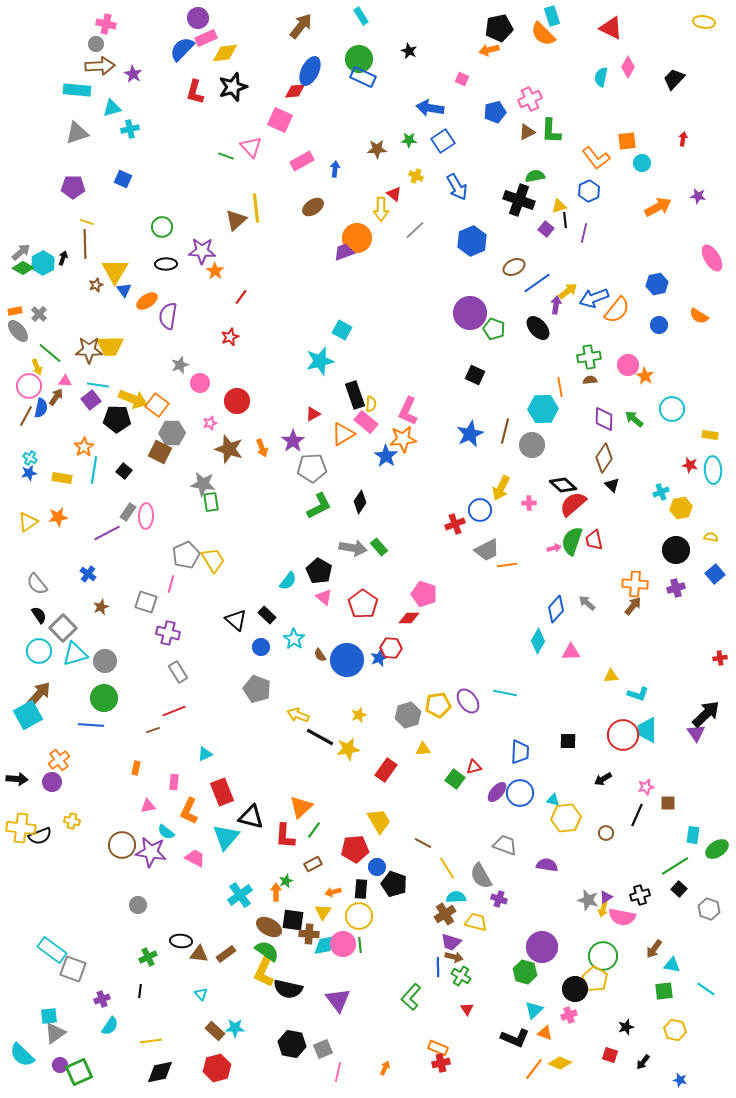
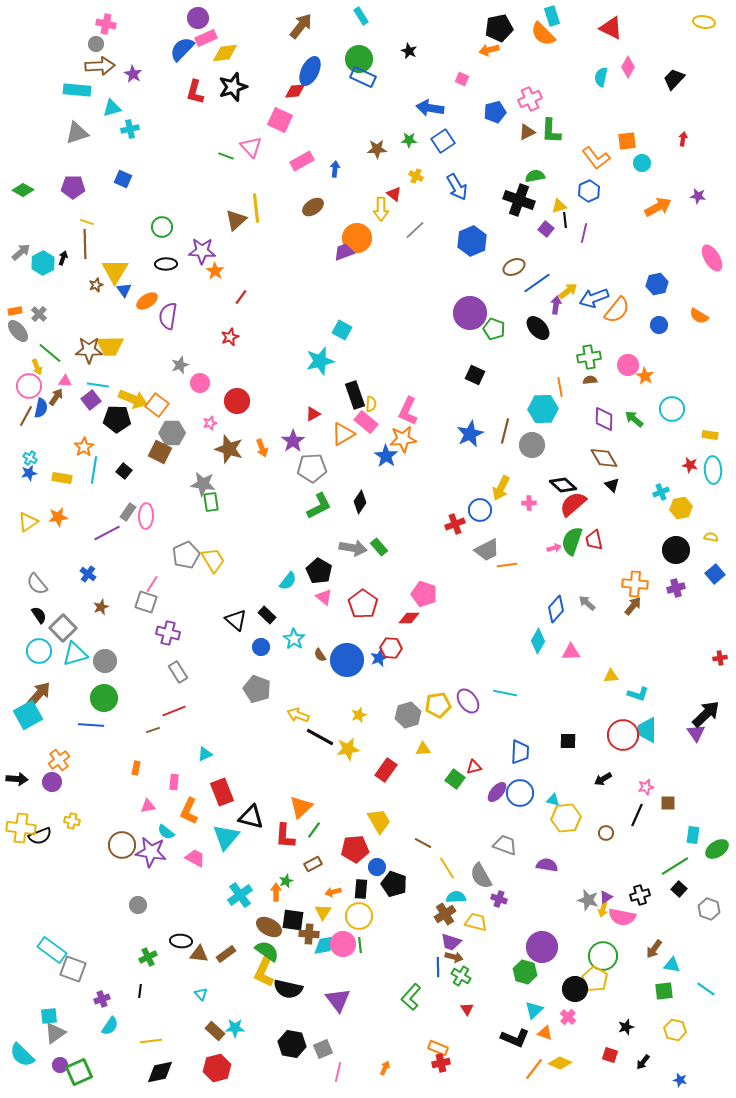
green diamond at (23, 268): moved 78 px up
brown diamond at (604, 458): rotated 64 degrees counterclockwise
pink line at (171, 584): moved 19 px left; rotated 18 degrees clockwise
pink cross at (569, 1015): moved 1 px left, 2 px down; rotated 28 degrees counterclockwise
